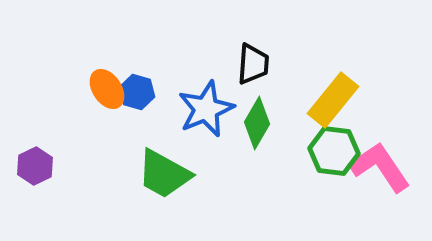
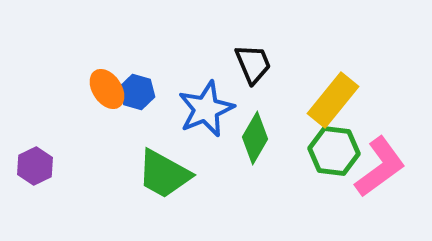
black trapezoid: rotated 27 degrees counterclockwise
green diamond: moved 2 px left, 15 px down
pink L-shape: rotated 88 degrees clockwise
